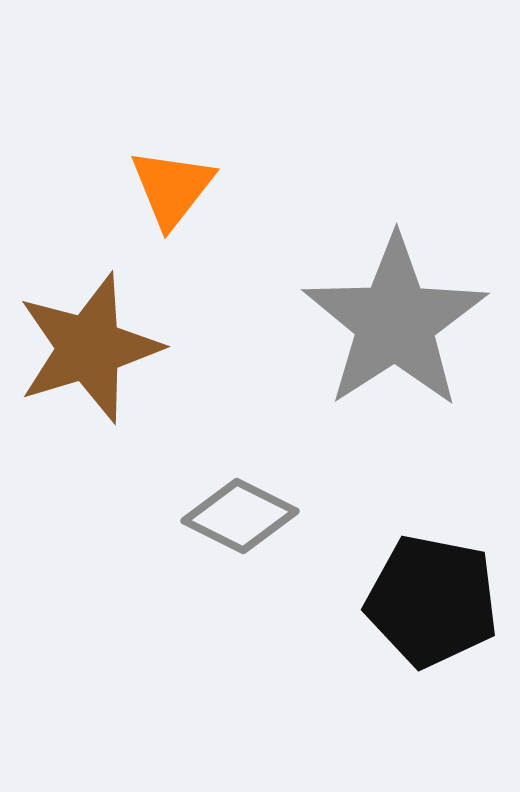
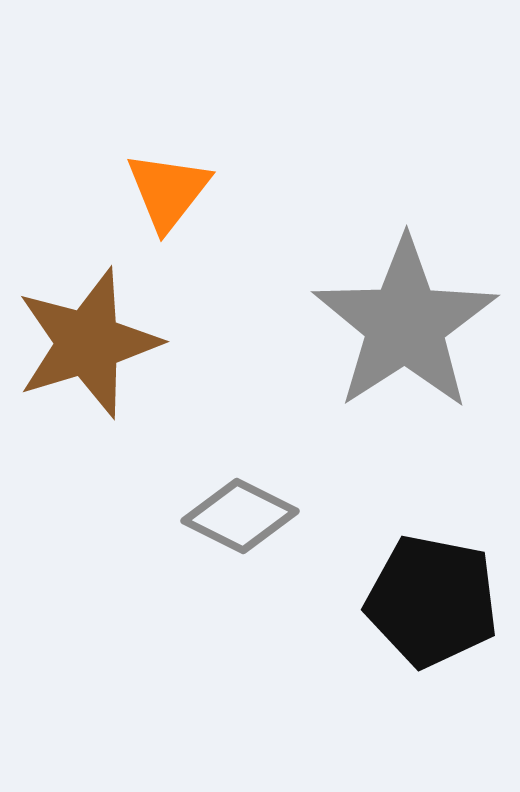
orange triangle: moved 4 px left, 3 px down
gray star: moved 10 px right, 2 px down
brown star: moved 1 px left, 5 px up
